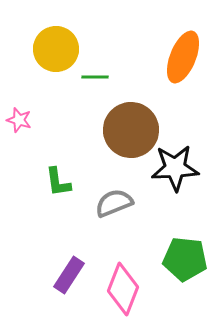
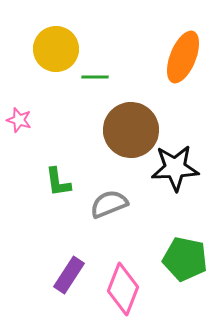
gray semicircle: moved 5 px left, 1 px down
green pentagon: rotated 6 degrees clockwise
